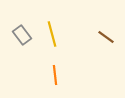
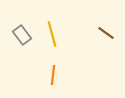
brown line: moved 4 px up
orange line: moved 2 px left; rotated 12 degrees clockwise
